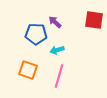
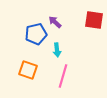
blue pentagon: rotated 15 degrees counterclockwise
cyan arrow: rotated 80 degrees counterclockwise
pink line: moved 4 px right
